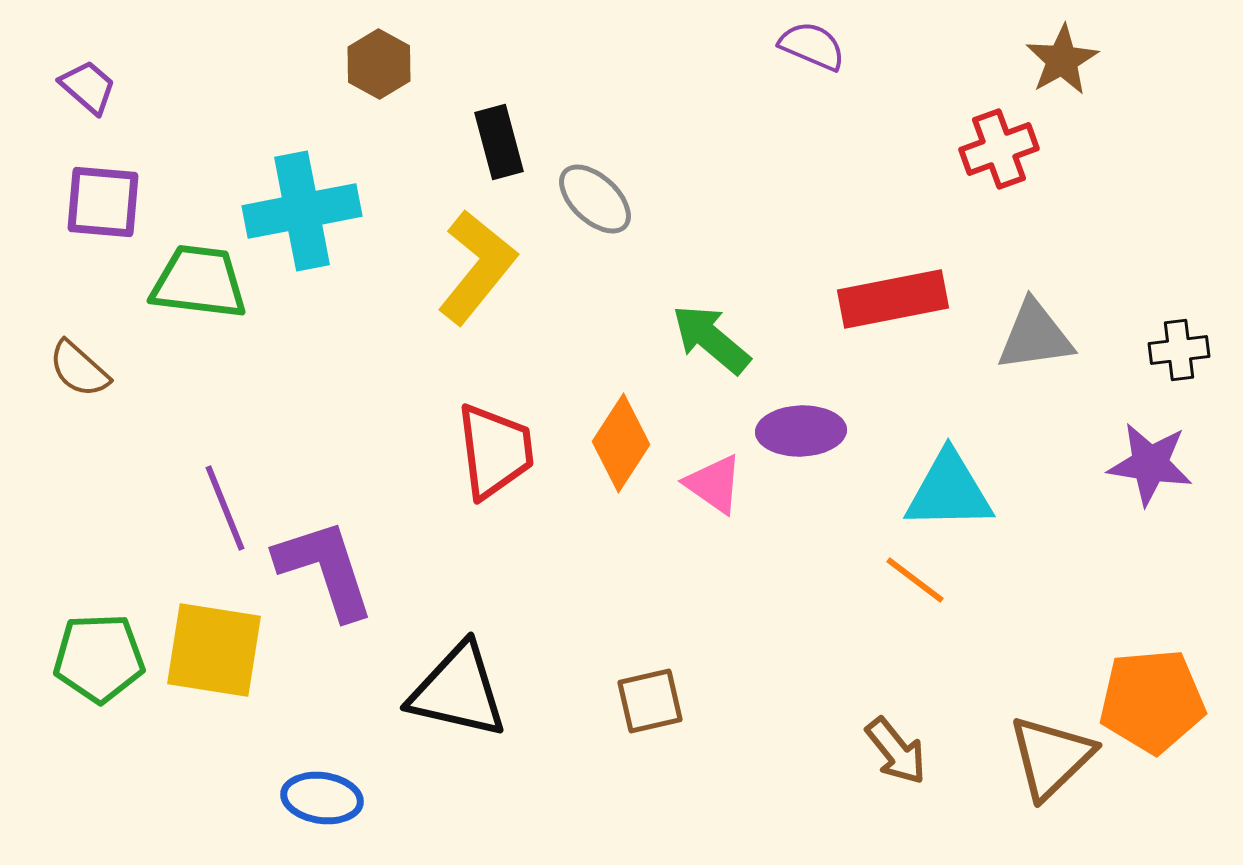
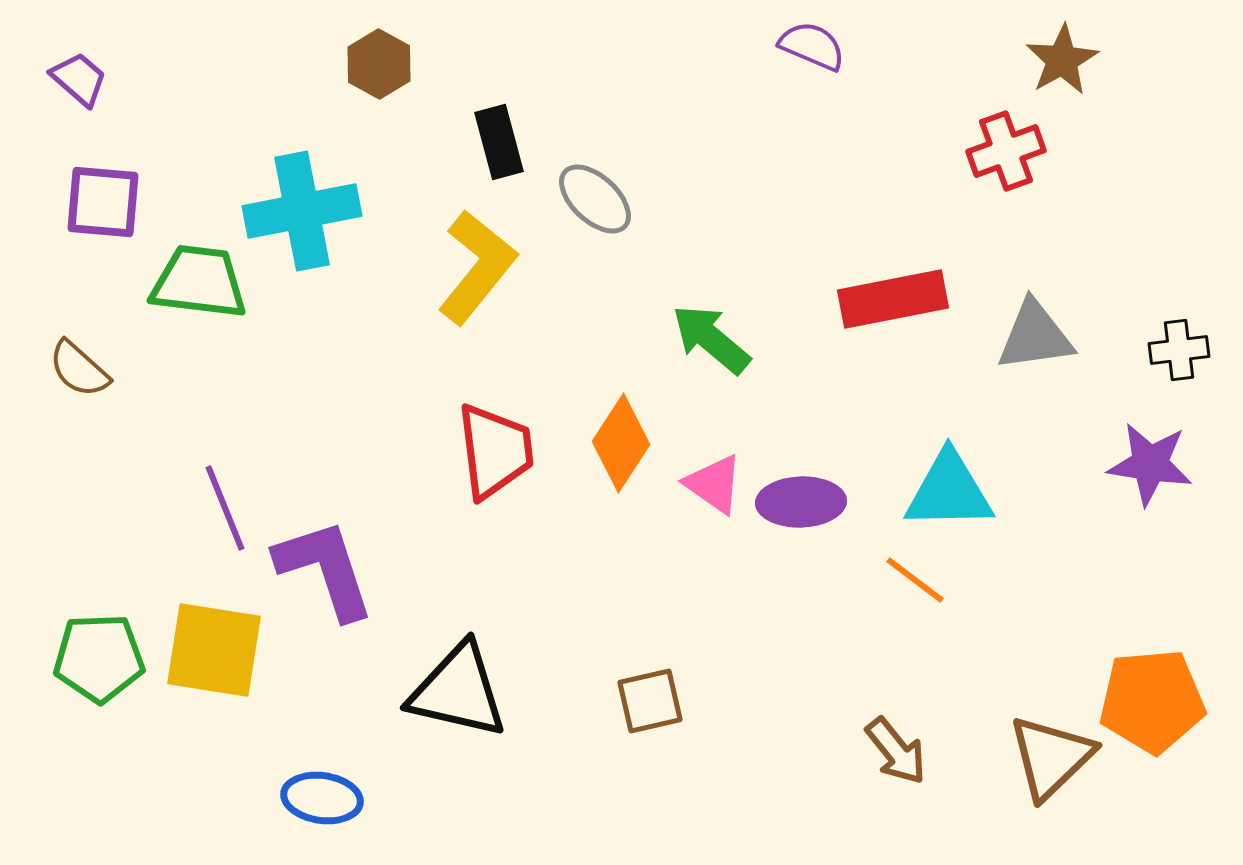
purple trapezoid: moved 9 px left, 8 px up
red cross: moved 7 px right, 2 px down
purple ellipse: moved 71 px down
